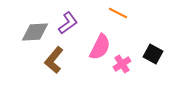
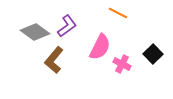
purple L-shape: moved 1 px left, 3 px down
gray diamond: rotated 40 degrees clockwise
black square: rotated 18 degrees clockwise
pink cross: rotated 30 degrees counterclockwise
